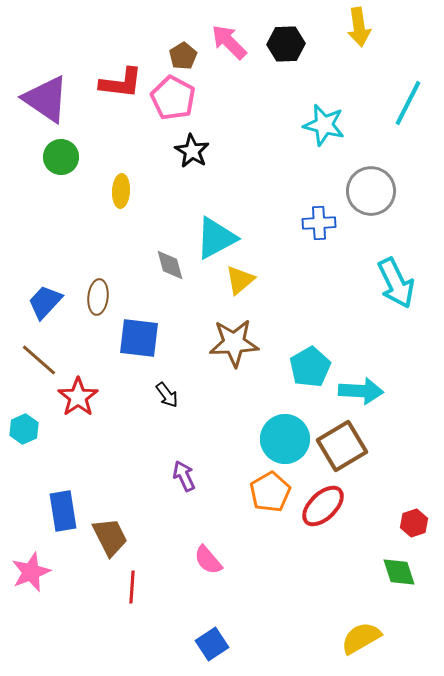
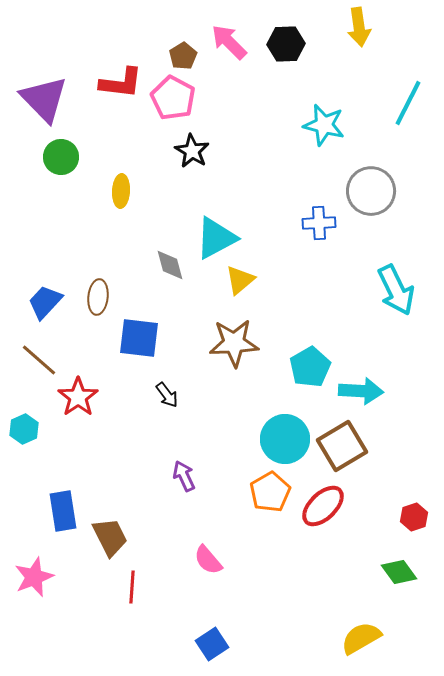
purple triangle at (46, 99): moved 2 px left; rotated 12 degrees clockwise
cyan arrow at (396, 283): moved 7 px down
red hexagon at (414, 523): moved 6 px up
pink star at (31, 572): moved 3 px right, 5 px down
green diamond at (399, 572): rotated 18 degrees counterclockwise
